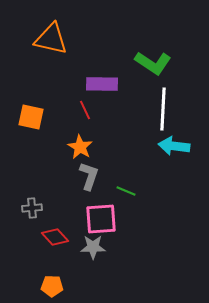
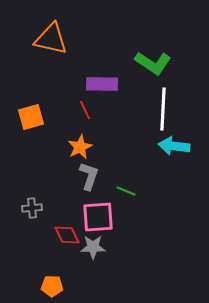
orange square: rotated 28 degrees counterclockwise
orange star: rotated 15 degrees clockwise
pink square: moved 3 px left, 2 px up
red diamond: moved 12 px right, 2 px up; rotated 16 degrees clockwise
